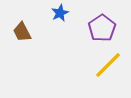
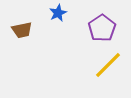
blue star: moved 2 px left
brown trapezoid: moved 2 px up; rotated 75 degrees counterclockwise
